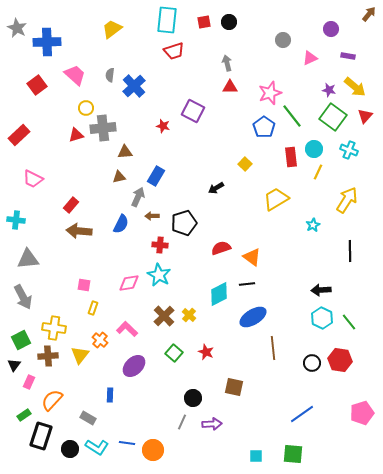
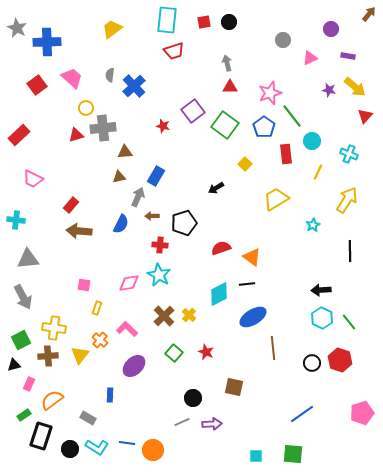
pink trapezoid at (75, 75): moved 3 px left, 3 px down
purple square at (193, 111): rotated 25 degrees clockwise
green square at (333, 117): moved 108 px left, 8 px down
cyan circle at (314, 149): moved 2 px left, 8 px up
cyan cross at (349, 150): moved 4 px down
red rectangle at (291, 157): moved 5 px left, 3 px up
yellow rectangle at (93, 308): moved 4 px right
red hexagon at (340, 360): rotated 10 degrees clockwise
black triangle at (14, 365): rotated 40 degrees clockwise
pink rectangle at (29, 382): moved 2 px down
orange semicircle at (52, 400): rotated 10 degrees clockwise
gray line at (182, 422): rotated 42 degrees clockwise
